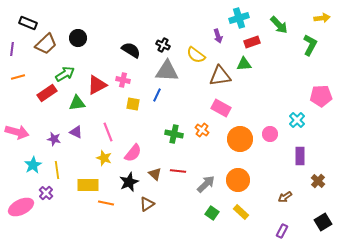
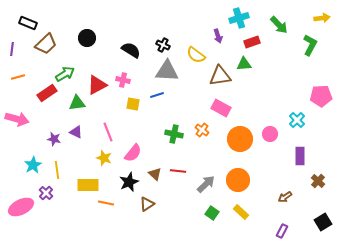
black circle at (78, 38): moved 9 px right
blue line at (157, 95): rotated 48 degrees clockwise
pink arrow at (17, 132): moved 13 px up
